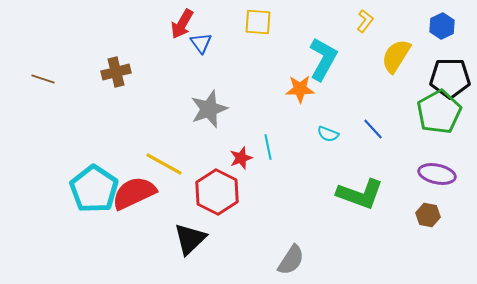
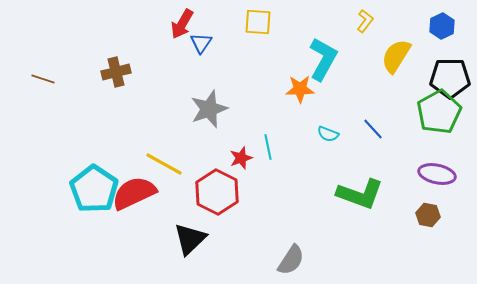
blue triangle: rotated 10 degrees clockwise
